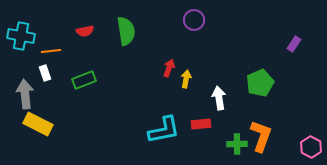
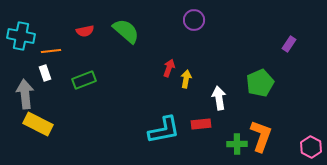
green semicircle: rotated 40 degrees counterclockwise
purple rectangle: moved 5 px left
